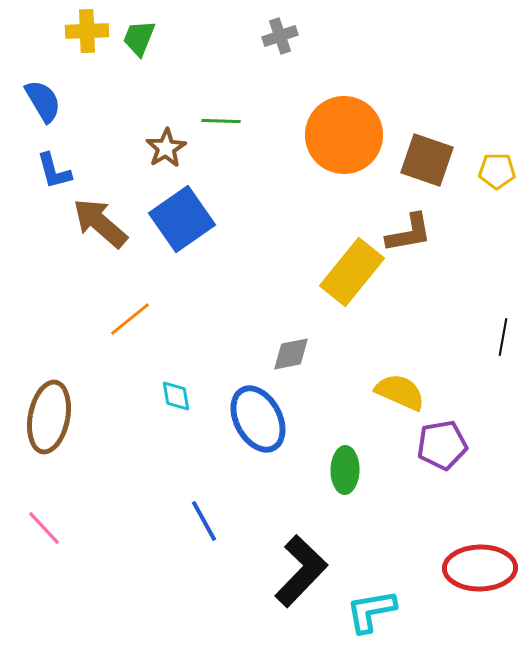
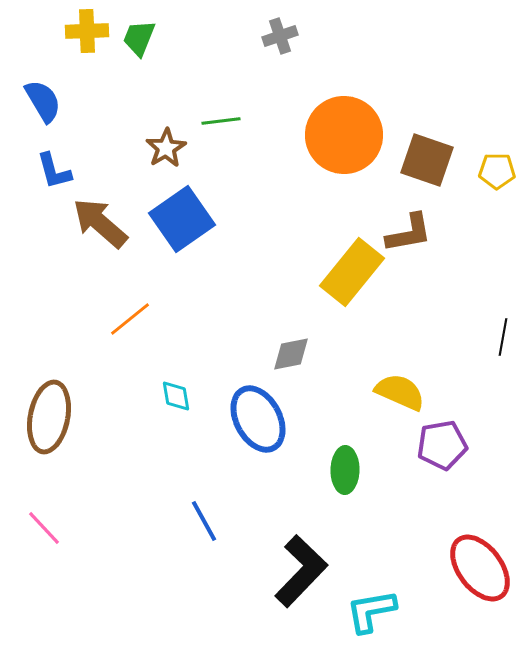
green line: rotated 9 degrees counterclockwise
red ellipse: rotated 54 degrees clockwise
